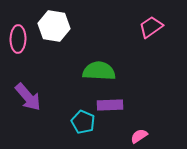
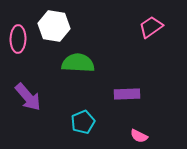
green semicircle: moved 21 px left, 8 px up
purple rectangle: moved 17 px right, 11 px up
cyan pentagon: rotated 25 degrees clockwise
pink semicircle: rotated 120 degrees counterclockwise
